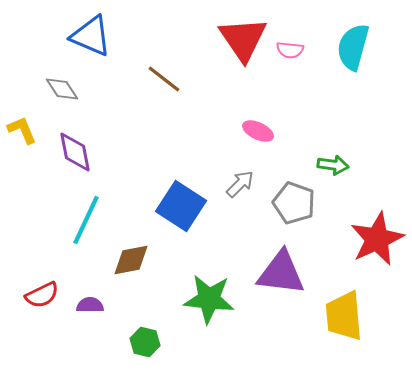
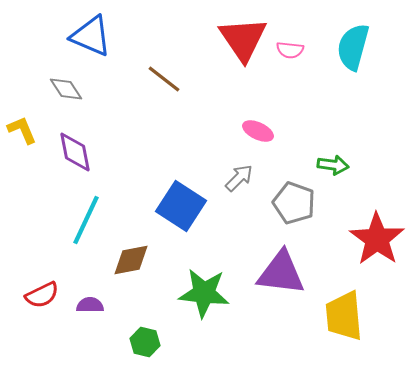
gray diamond: moved 4 px right
gray arrow: moved 1 px left, 6 px up
red star: rotated 12 degrees counterclockwise
green star: moved 5 px left, 6 px up
